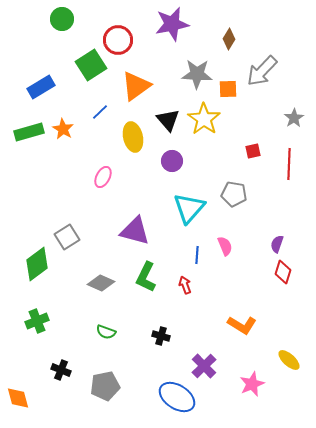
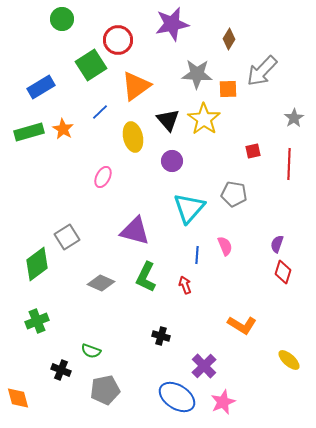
green semicircle at (106, 332): moved 15 px left, 19 px down
pink star at (252, 384): moved 29 px left, 18 px down
gray pentagon at (105, 386): moved 4 px down
